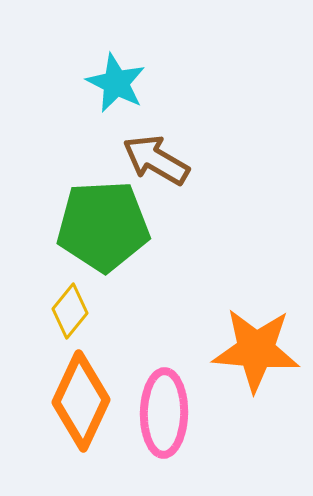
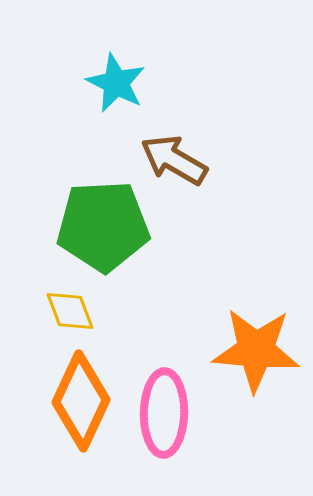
brown arrow: moved 18 px right
yellow diamond: rotated 60 degrees counterclockwise
